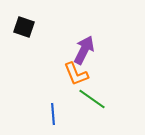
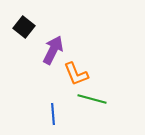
black square: rotated 20 degrees clockwise
purple arrow: moved 31 px left
green line: rotated 20 degrees counterclockwise
